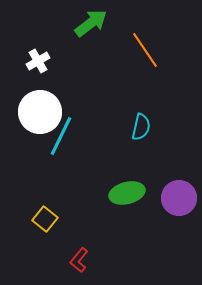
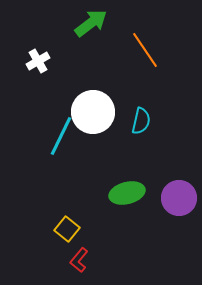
white circle: moved 53 px right
cyan semicircle: moved 6 px up
yellow square: moved 22 px right, 10 px down
